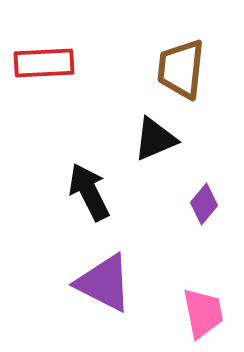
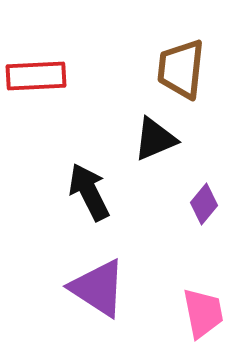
red rectangle: moved 8 px left, 13 px down
purple triangle: moved 6 px left, 5 px down; rotated 6 degrees clockwise
